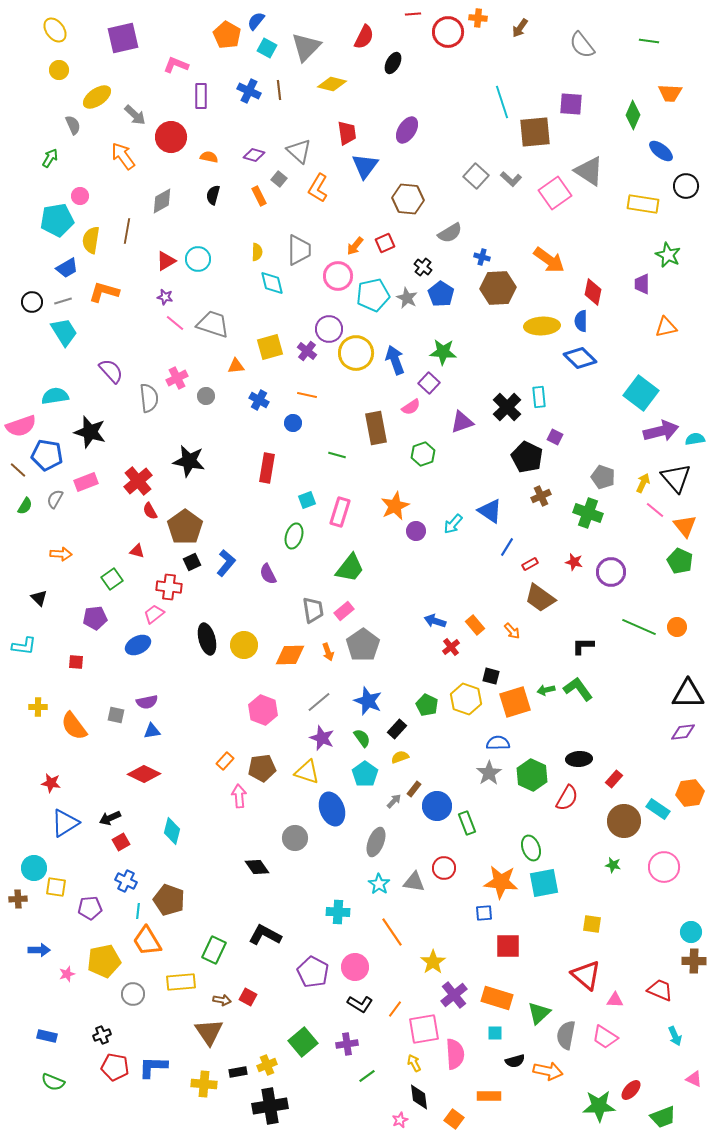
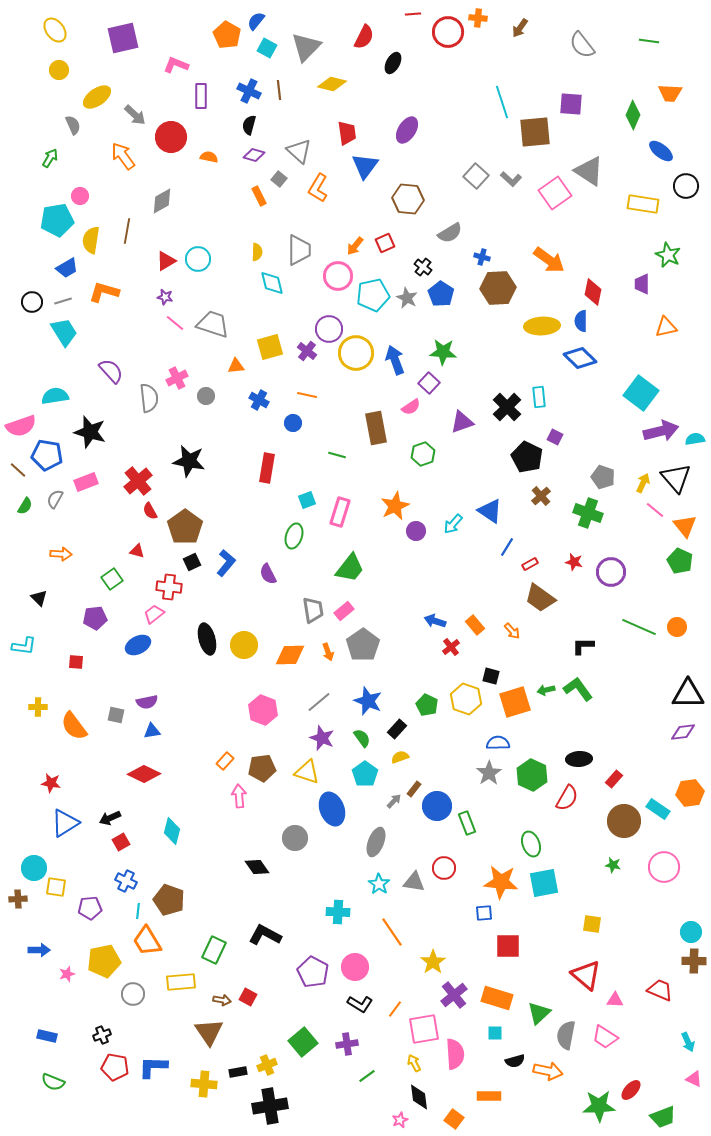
black semicircle at (213, 195): moved 36 px right, 70 px up
brown cross at (541, 496): rotated 18 degrees counterclockwise
green ellipse at (531, 848): moved 4 px up
cyan arrow at (675, 1036): moved 13 px right, 6 px down
